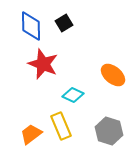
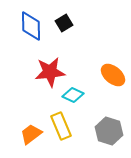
red star: moved 7 px right, 8 px down; rotated 28 degrees counterclockwise
